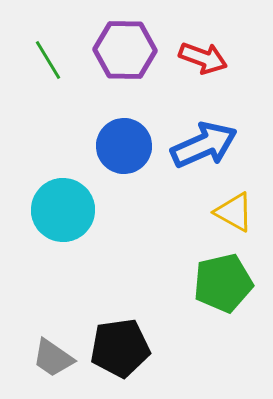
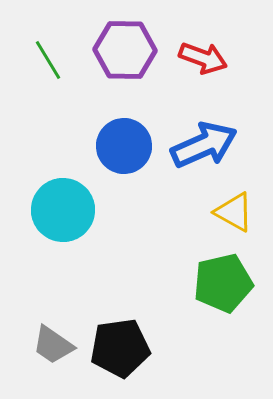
gray trapezoid: moved 13 px up
